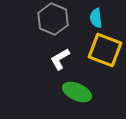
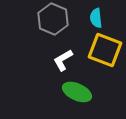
white L-shape: moved 3 px right, 1 px down
